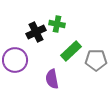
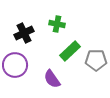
black cross: moved 12 px left, 1 px down
green rectangle: moved 1 px left
purple circle: moved 5 px down
purple semicircle: rotated 24 degrees counterclockwise
